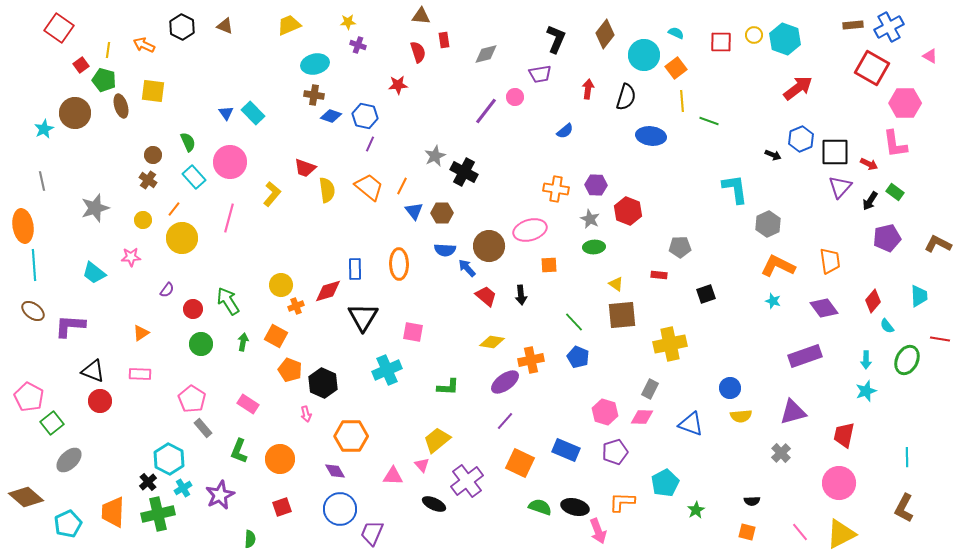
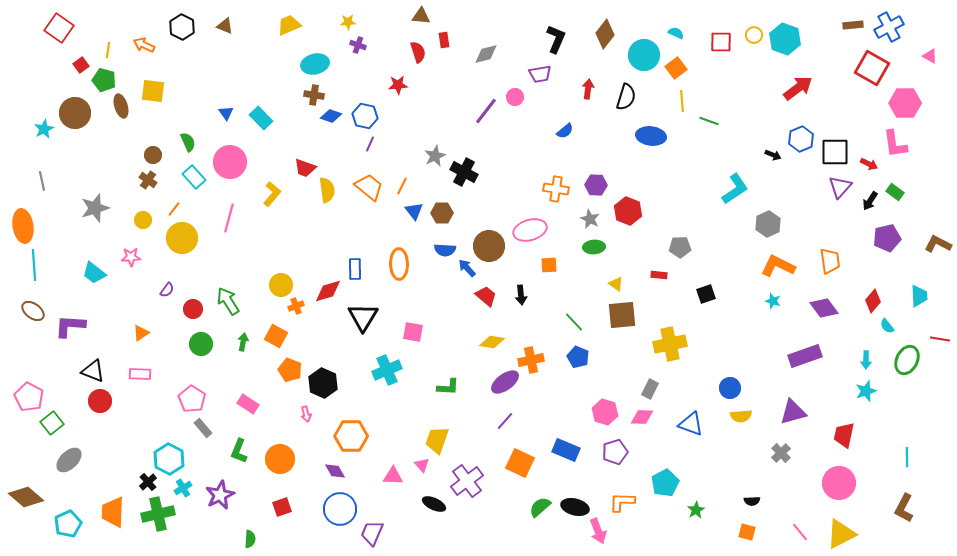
cyan rectangle at (253, 113): moved 8 px right, 5 px down
cyan L-shape at (735, 189): rotated 64 degrees clockwise
yellow trapezoid at (437, 440): rotated 32 degrees counterclockwise
green semicircle at (540, 507): rotated 60 degrees counterclockwise
